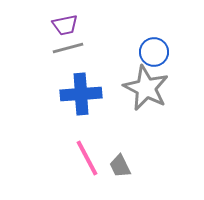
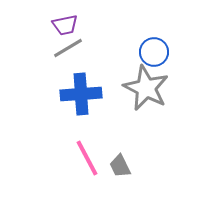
gray line: rotated 16 degrees counterclockwise
